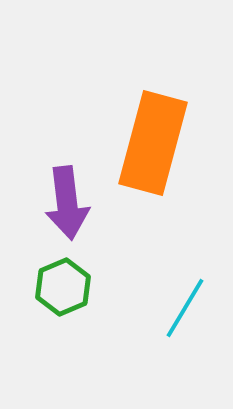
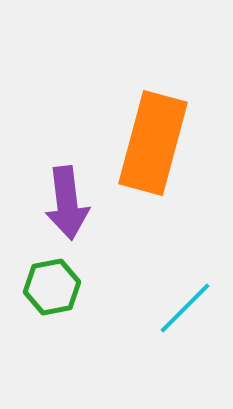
green hexagon: moved 11 px left; rotated 12 degrees clockwise
cyan line: rotated 14 degrees clockwise
